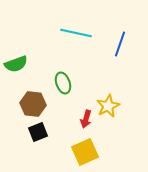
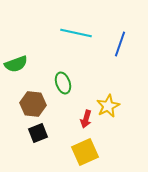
black square: moved 1 px down
